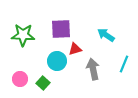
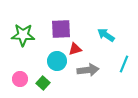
gray arrow: moved 5 px left, 1 px down; rotated 95 degrees clockwise
